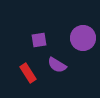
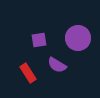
purple circle: moved 5 px left
